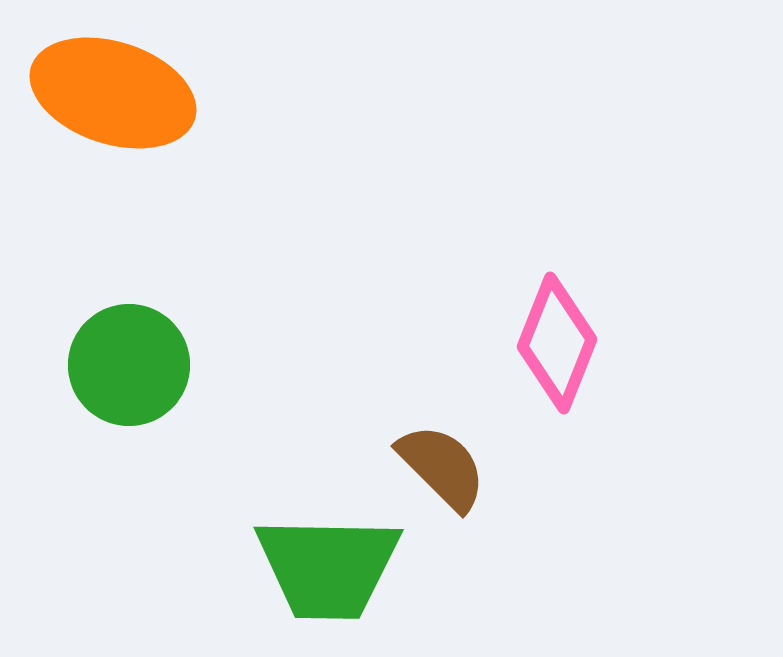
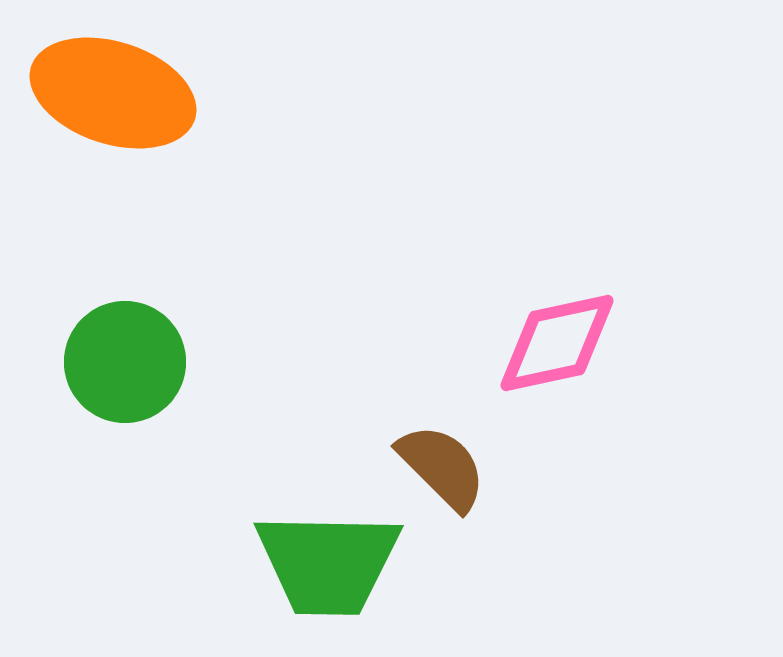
pink diamond: rotated 56 degrees clockwise
green circle: moved 4 px left, 3 px up
green trapezoid: moved 4 px up
